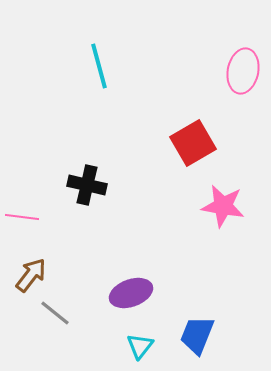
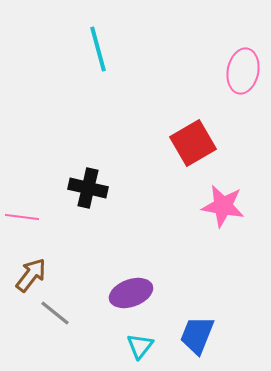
cyan line: moved 1 px left, 17 px up
black cross: moved 1 px right, 3 px down
